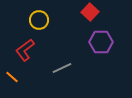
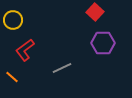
red square: moved 5 px right
yellow circle: moved 26 px left
purple hexagon: moved 2 px right, 1 px down
